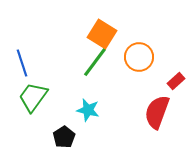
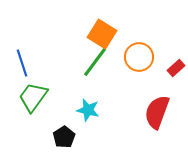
red rectangle: moved 13 px up
